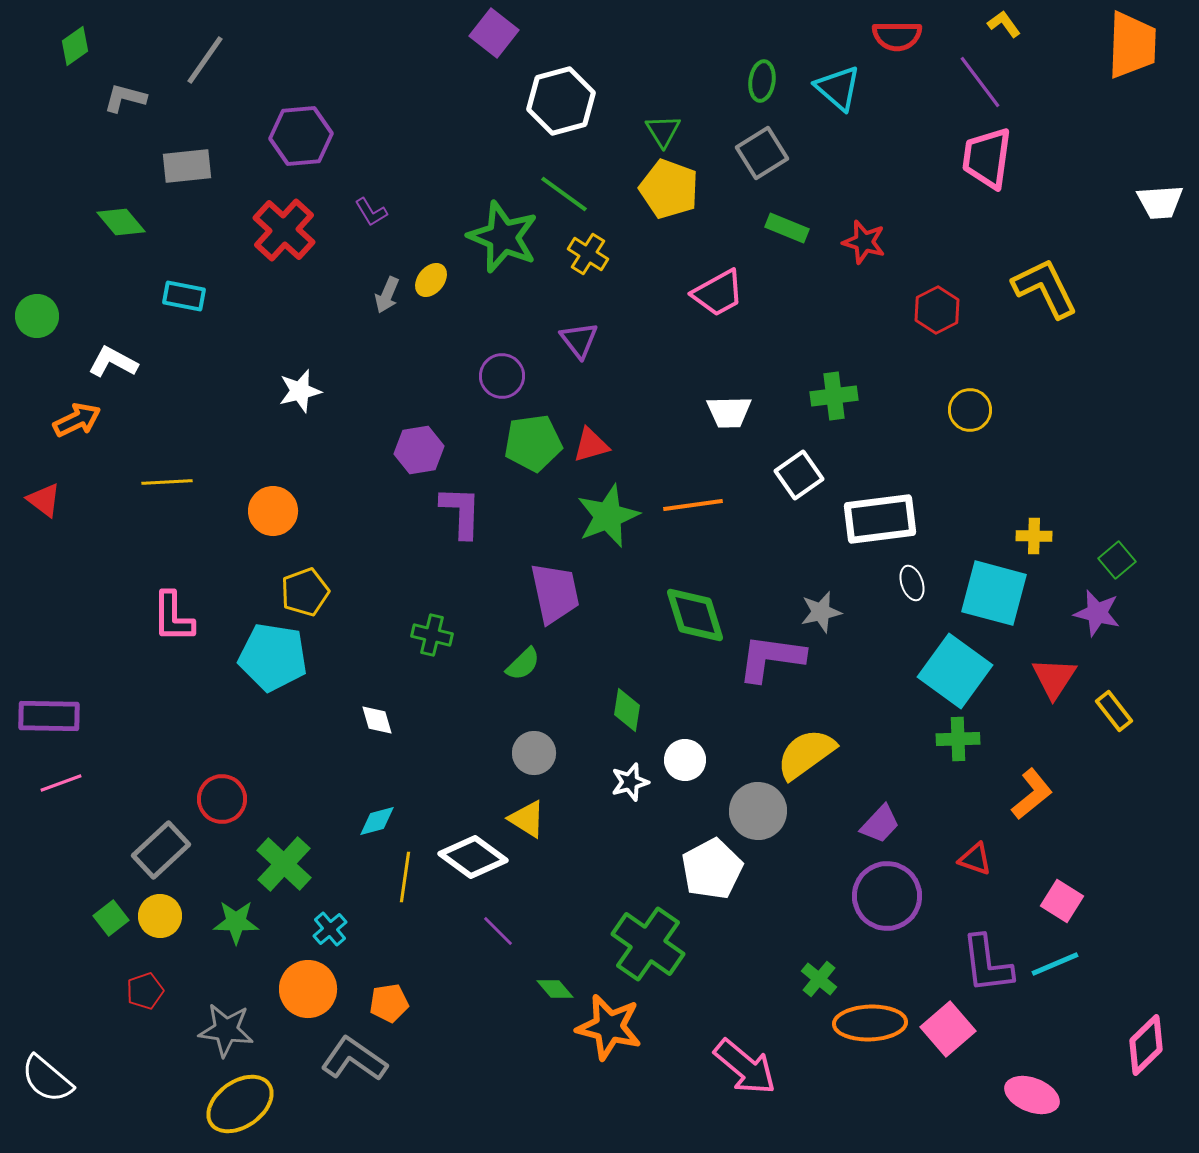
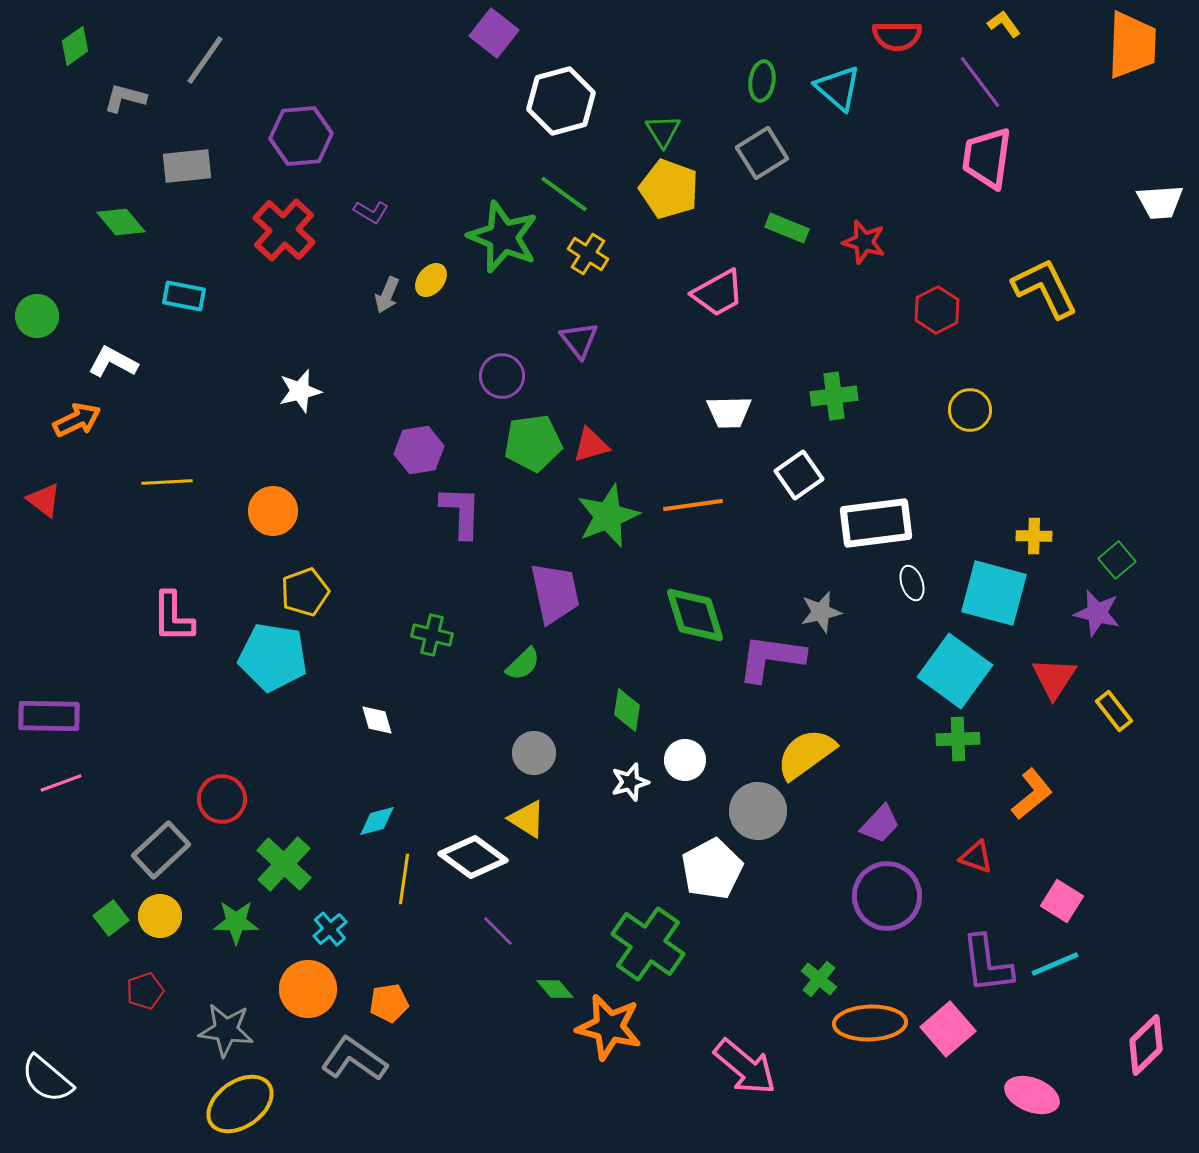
purple L-shape at (371, 212): rotated 28 degrees counterclockwise
white rectangle at (880, 519): moved 4 px left, 4 px down
red triangle at (975, 859): moved 1 px right, 2 px up
yellow line at (405, 877): moved 1 px left, 2 px down
